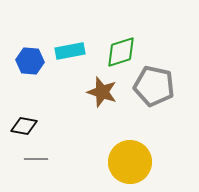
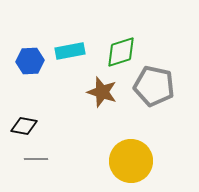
blue hexagon: rotated 8 degrees counterclockwise
yellow circle: moved 1 px right, 1 px up
